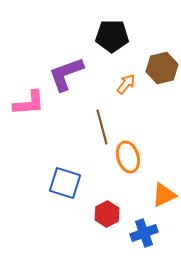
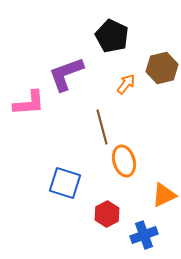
black pentagon: rotated 24 degrees clockwise
orange ellipse: moved 4 px left, 4 px down
blue cross: moved 2 px down
